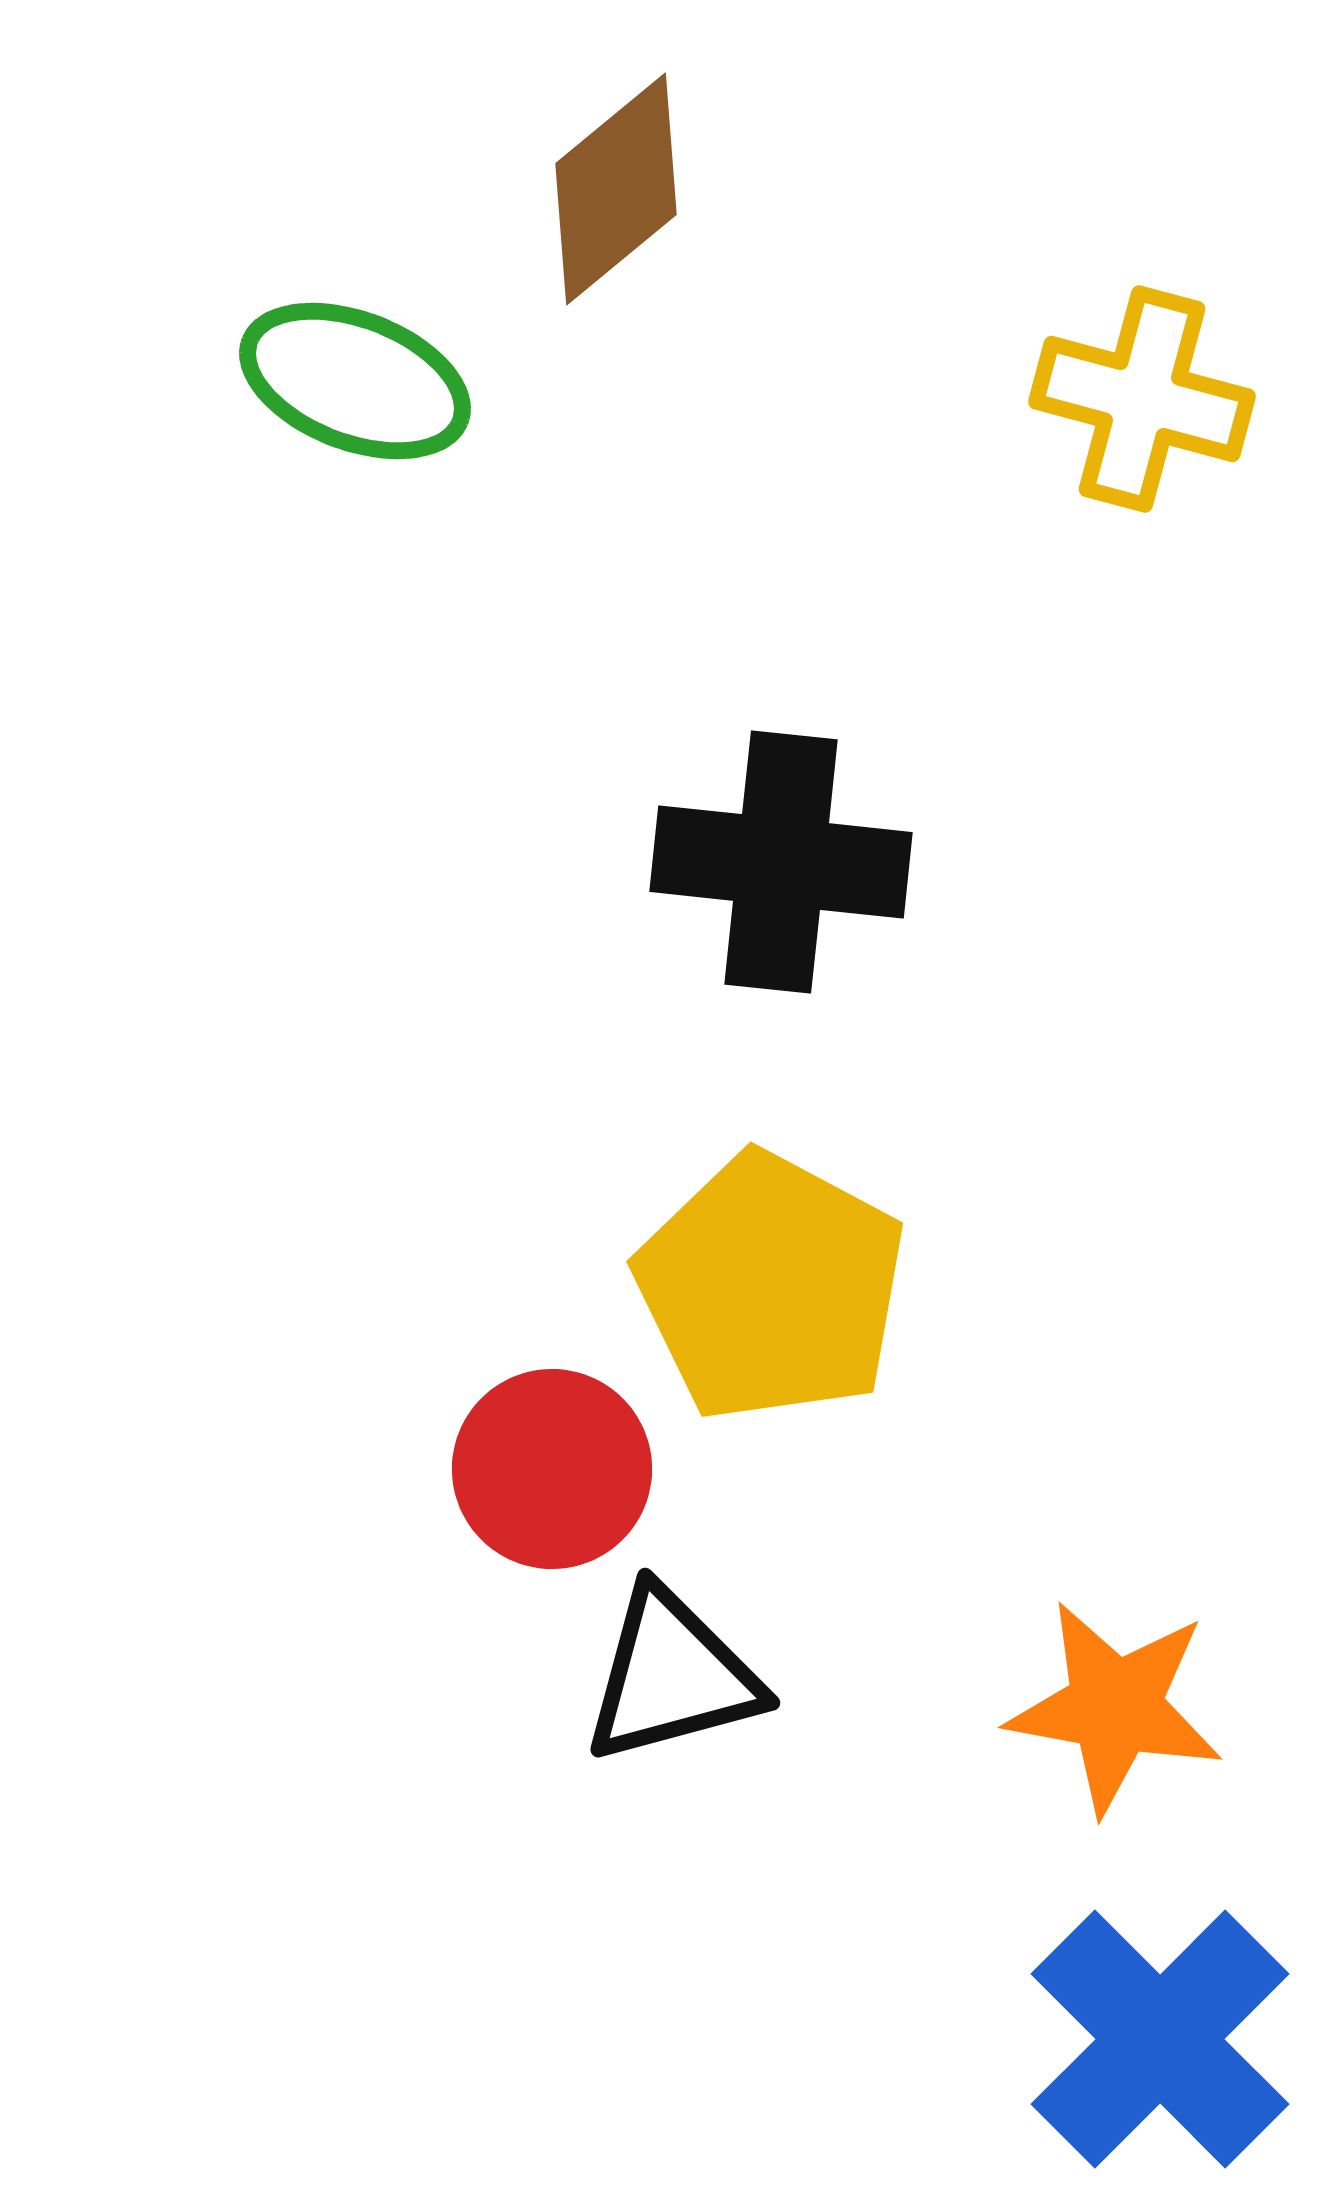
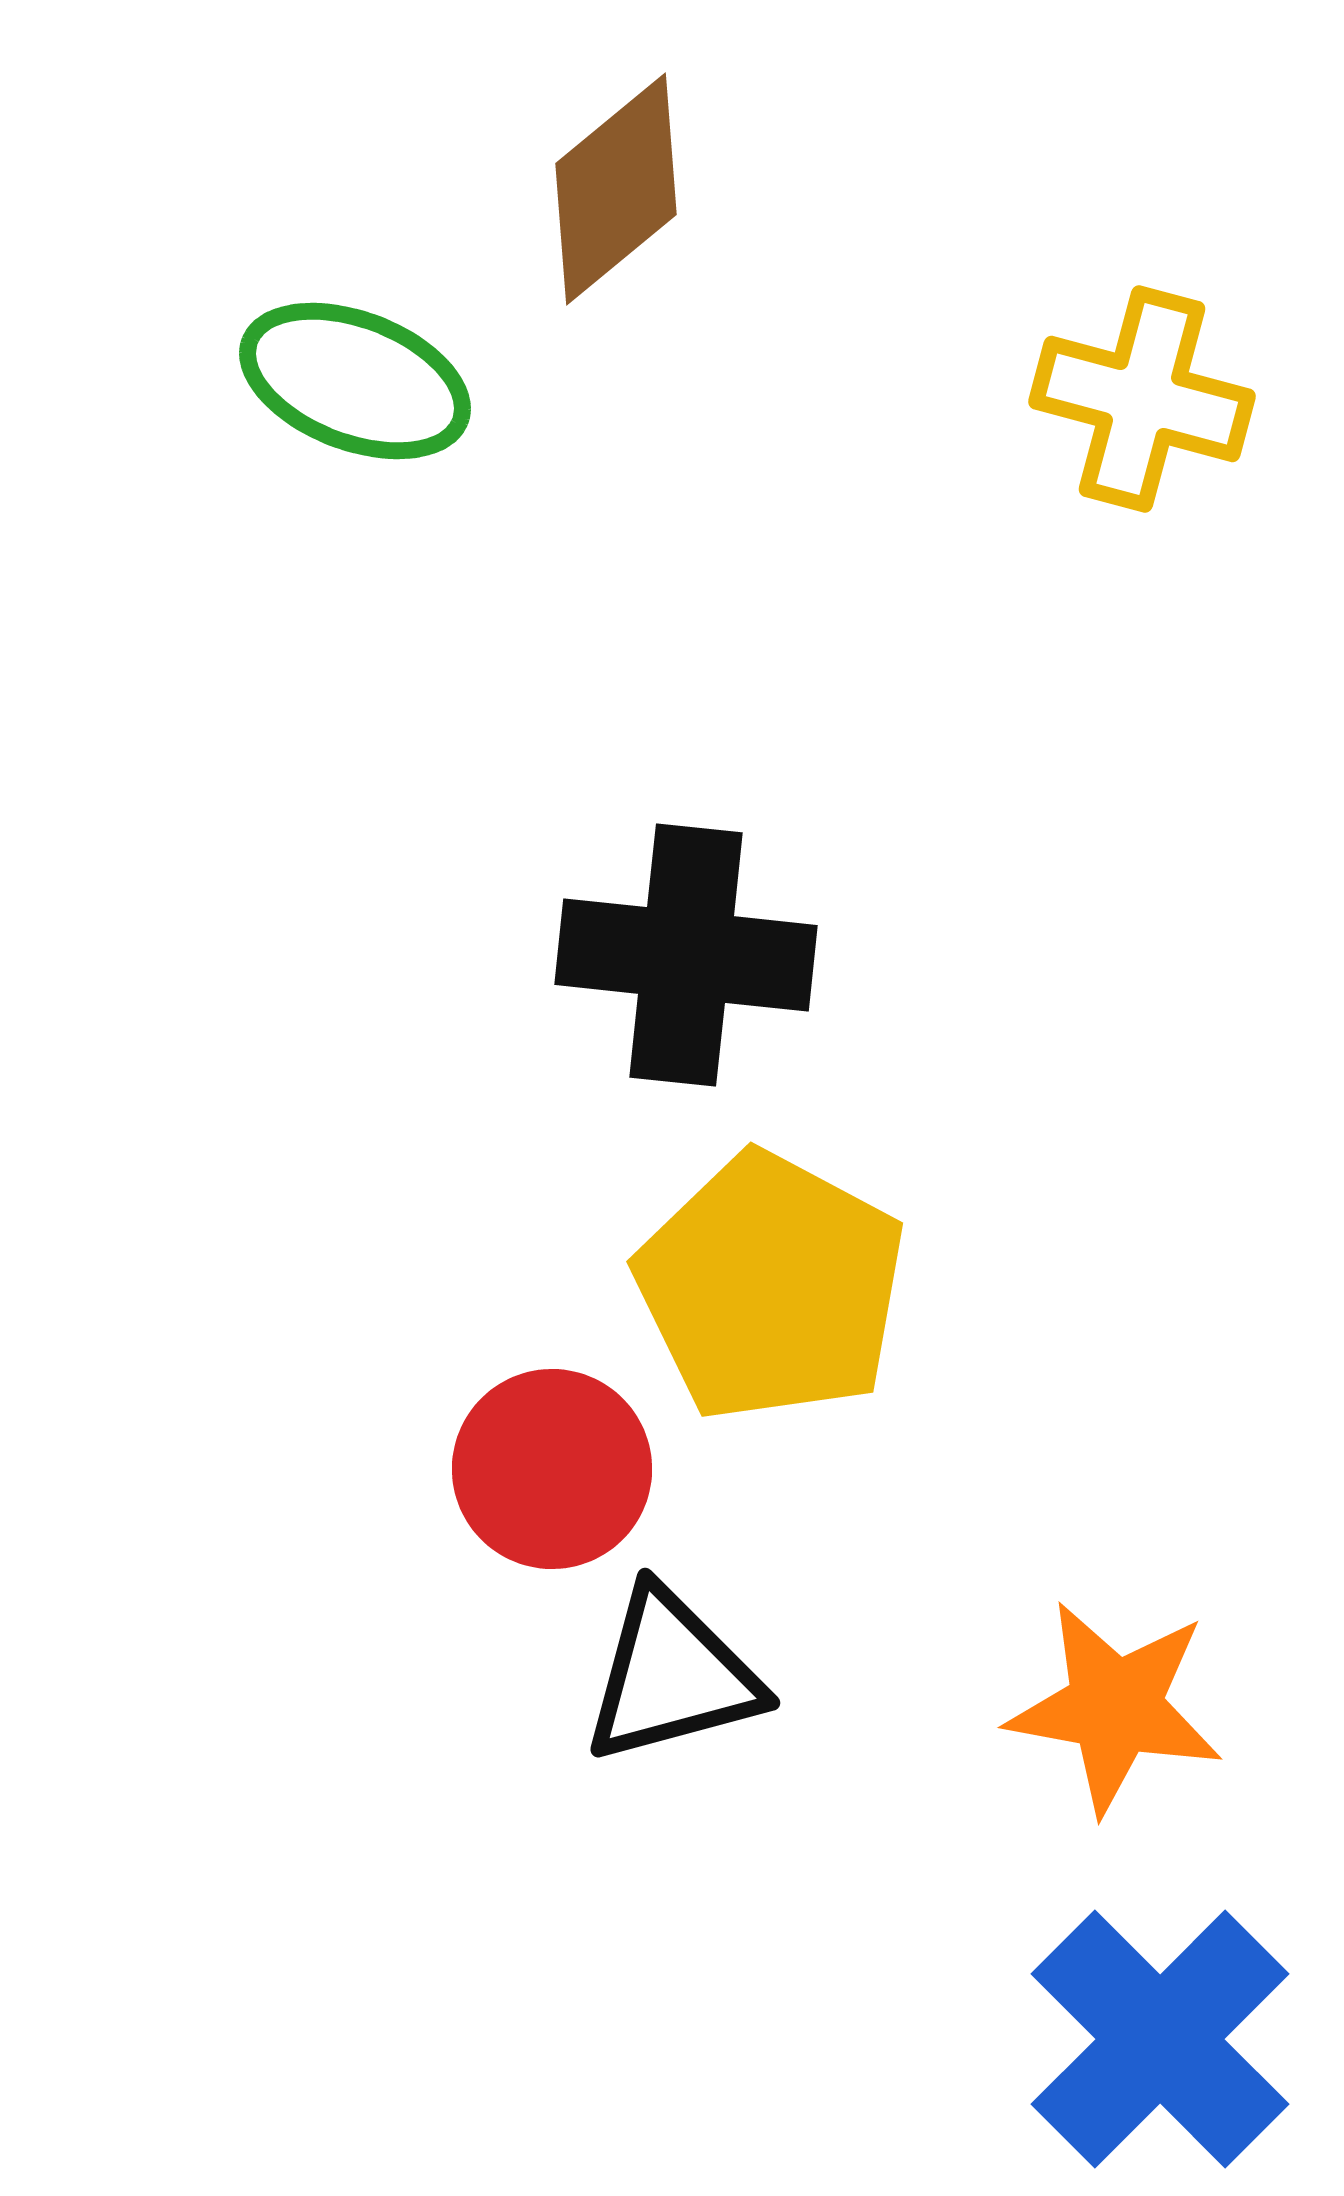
black cross: moved 95 px left, 93 px down
